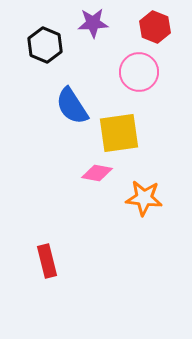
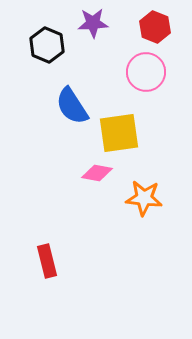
black hexagon: moved 2 px right
pink circle: moved 7 px right
